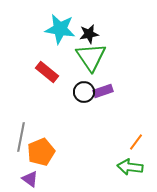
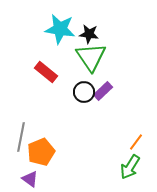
black star: rotated 18 degrees clockwise
red rectangle: moved 1 px left
purple rectangle: rotated 24 degrees counterclockwise
green arrow: rotated 65 degrees counterclockwise
